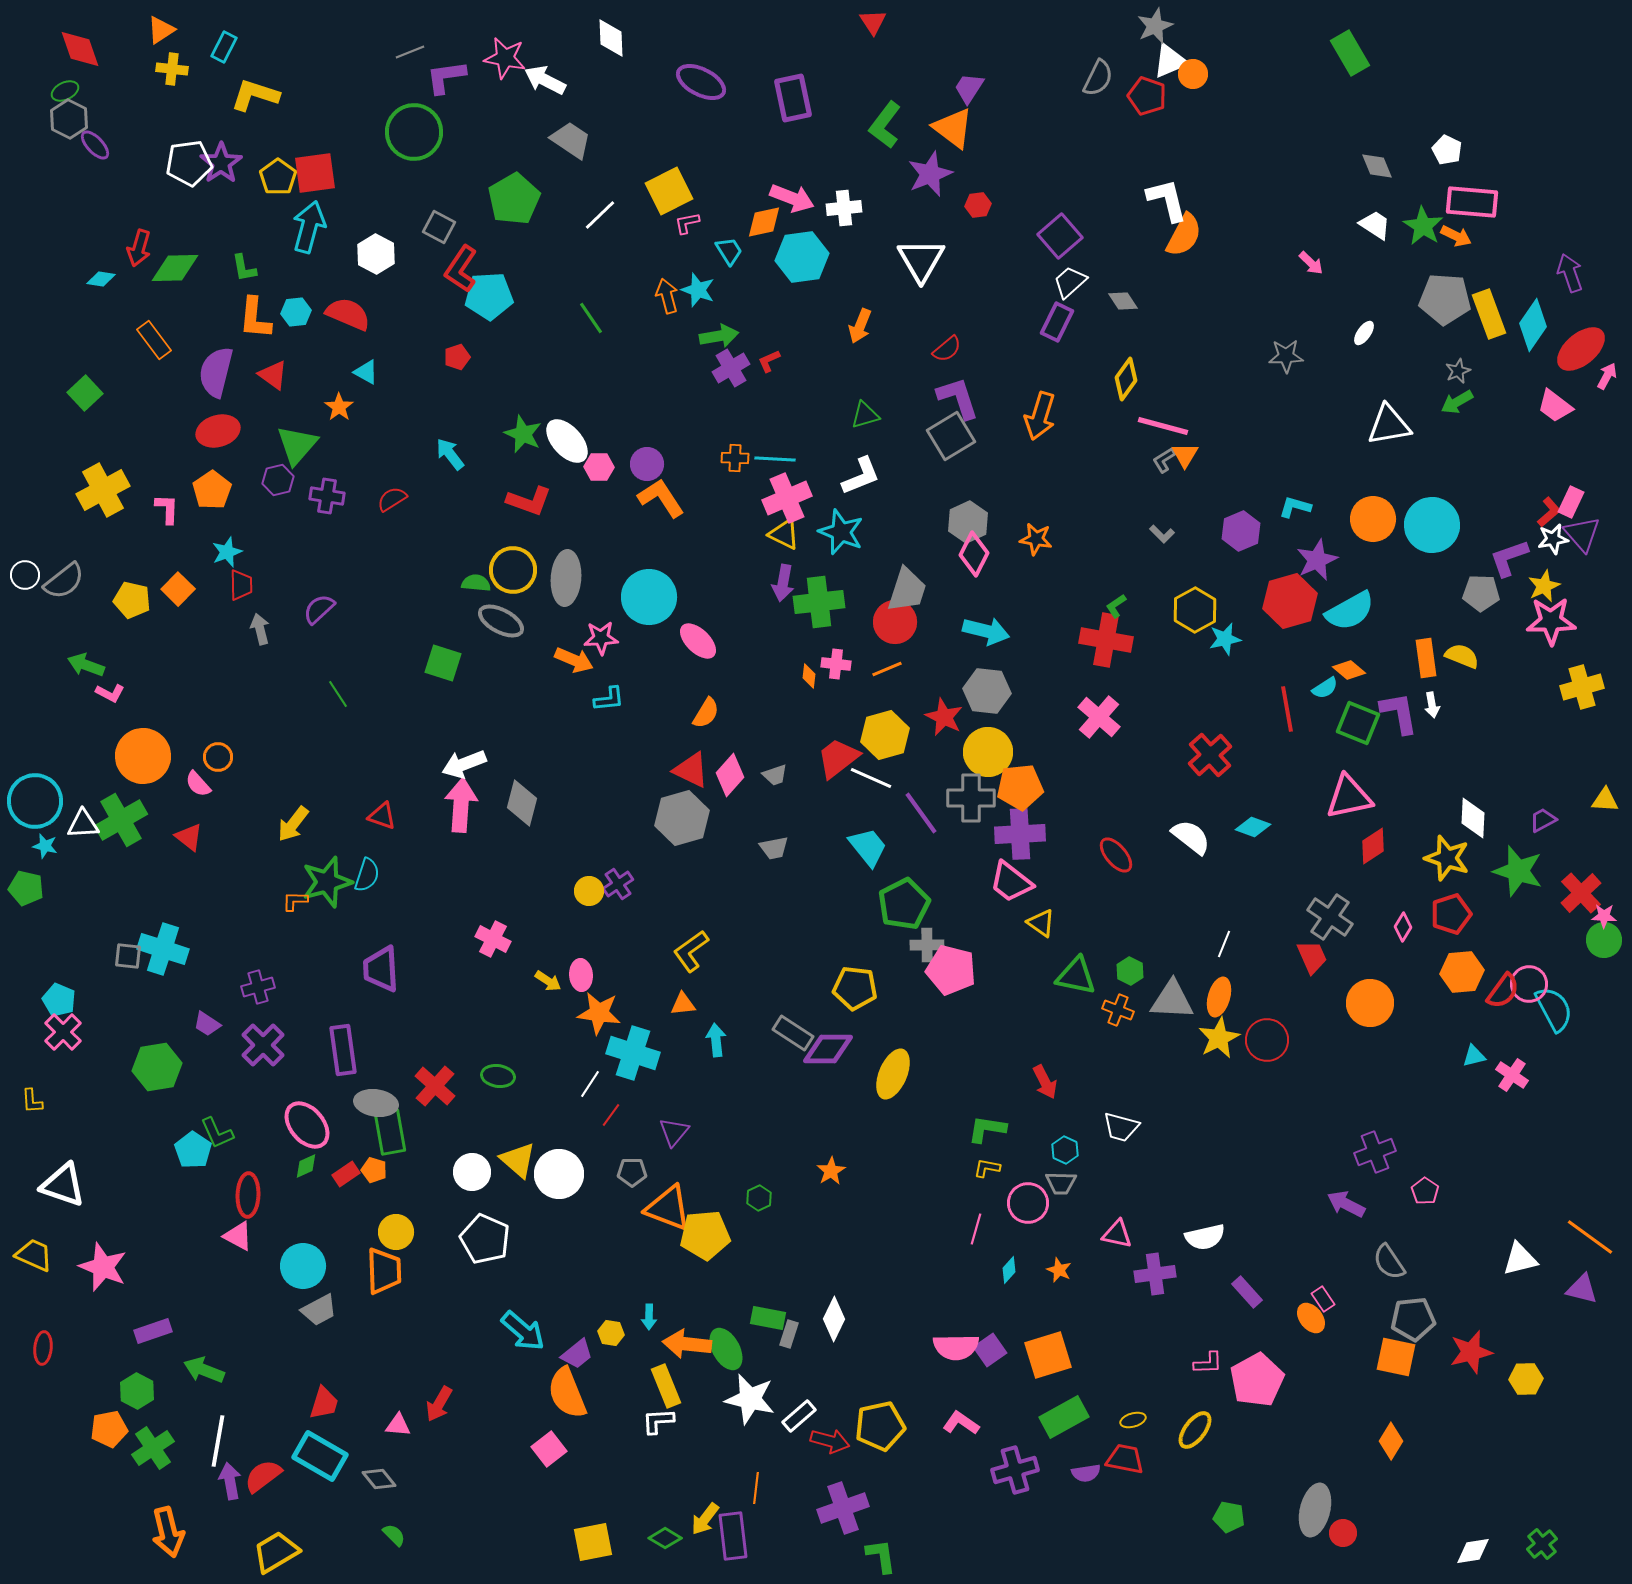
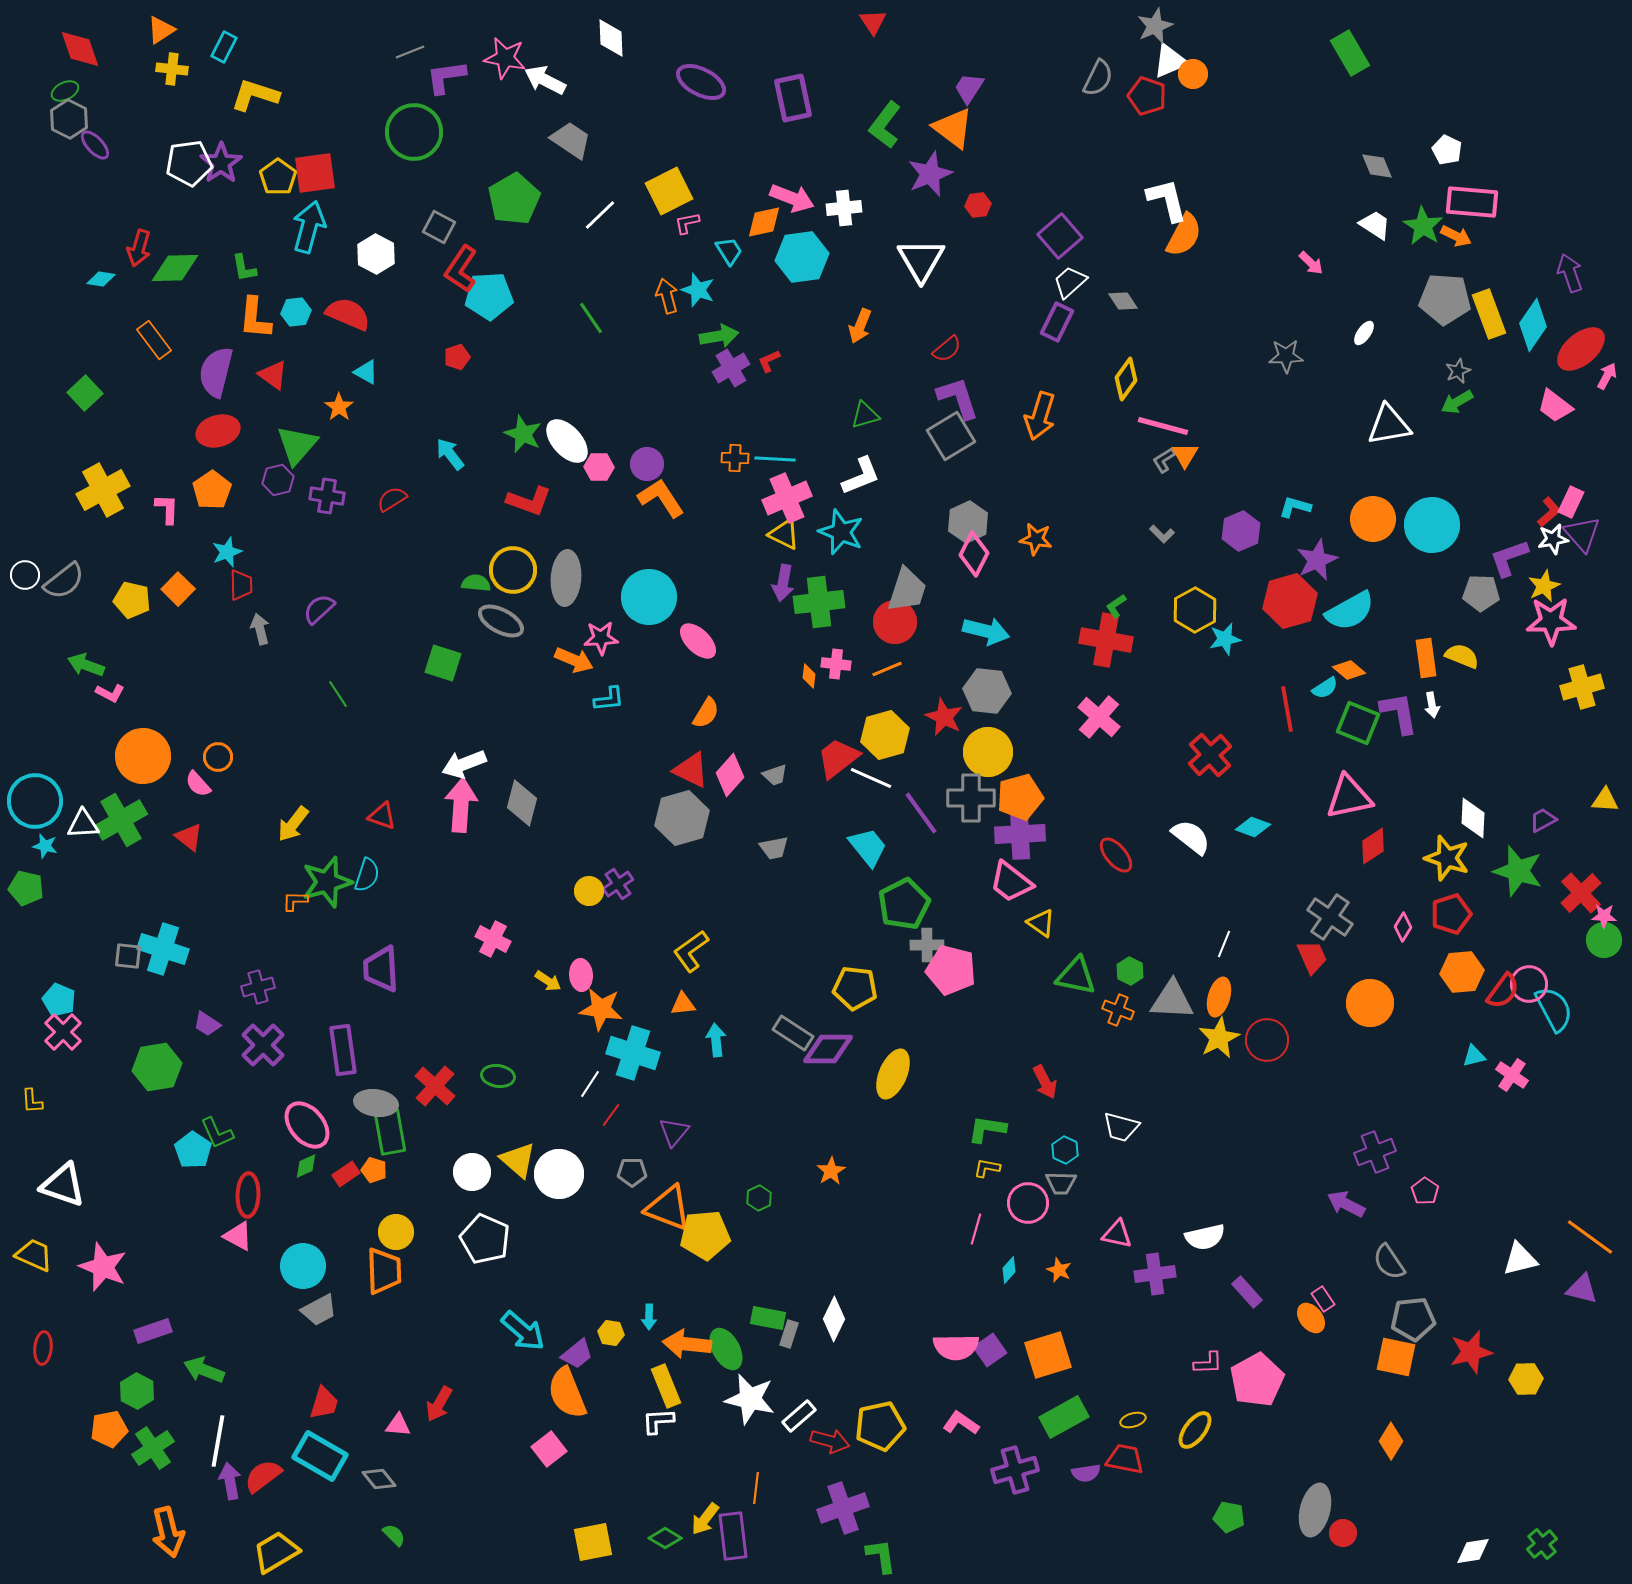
orange pentagon at (1020, 787): moved 10 px down; rotated 9 degrees counterclockwise
orange star at (599, 1013): moved 2 px right, 4 px up
